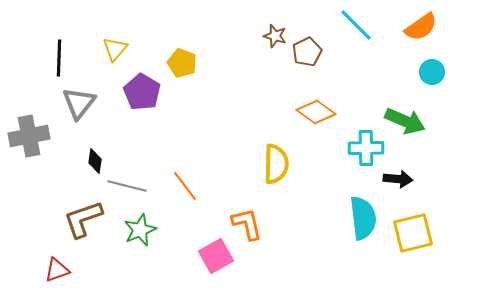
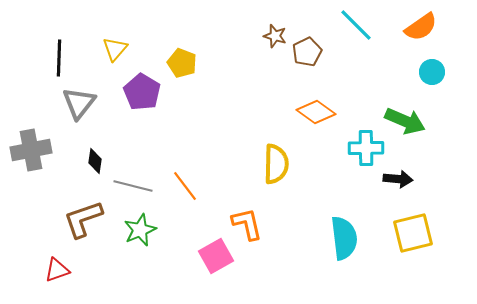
gray cross: moved 2 px right, 14 px down
gray line: moved 6 px right
cyan semicircle: moved 19 px left, 20 px down
